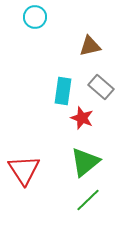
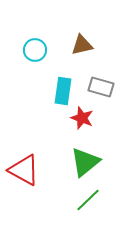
cyan circle: moved 33 px down
brown triangle: moved 8 px left, 1 px up
gray rectangle: rotated 25 degrees counterclockwise
red triangle: rotated 28 degrees counterclockwise
